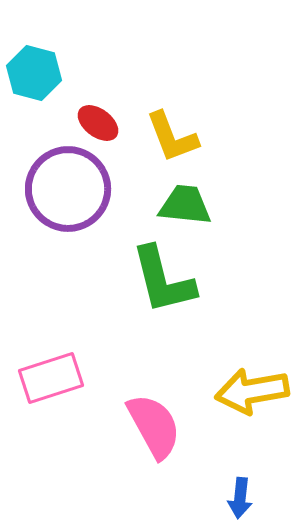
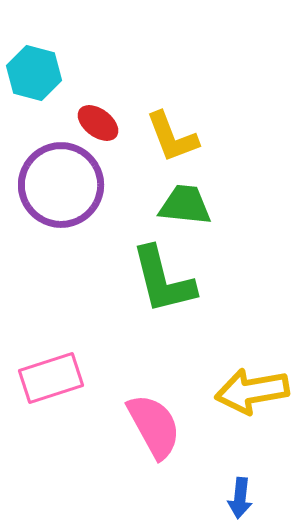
purple circle: moved 7 px left, 4 px up
